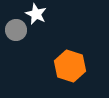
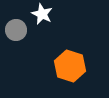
white star: moved 6 px right
